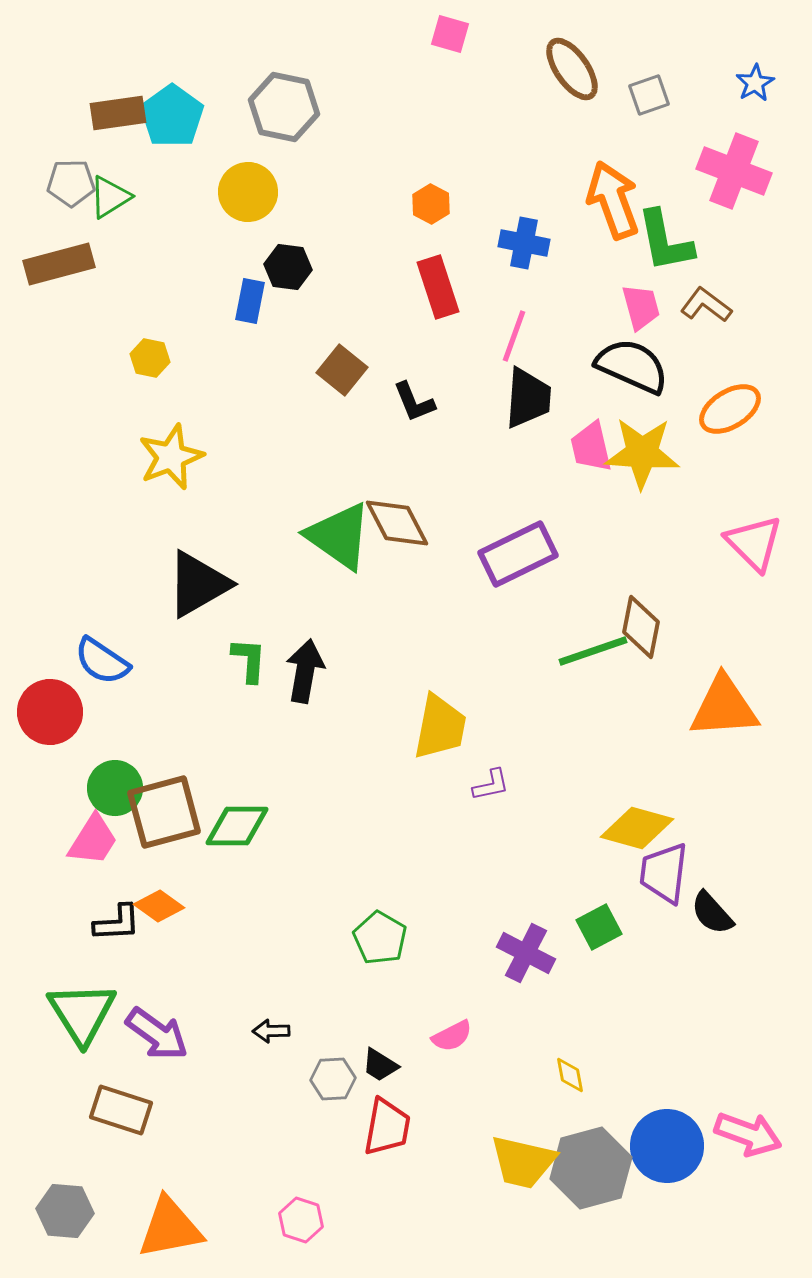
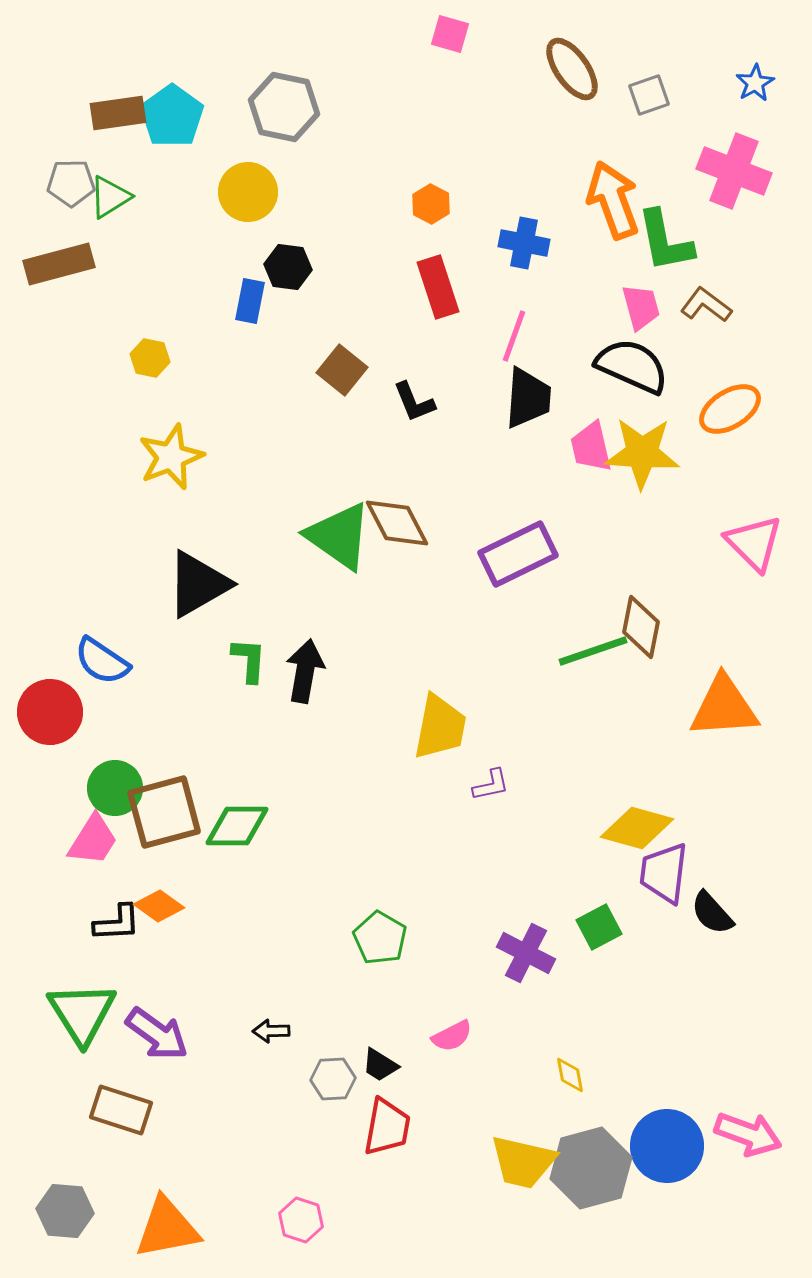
orange triangle at (170, 1228): moved 3 px left
